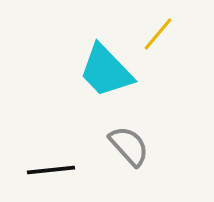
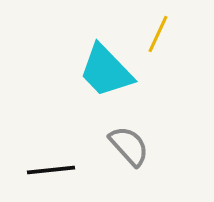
yellow line: rotated 15 degrees counterclockwise
